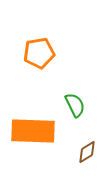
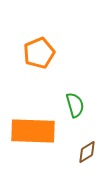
orange pentagon: rotated 12 degrees counterclockwise
green semicircle: rotated 10 degrees clockwise
